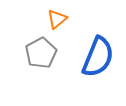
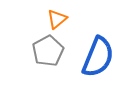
gray pentagon: moved 7 px right, 2 px up
